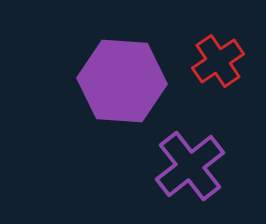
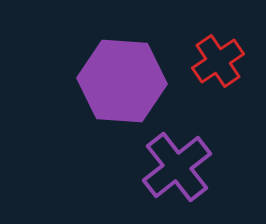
purple cross: moved 13 px left, 1 px down
